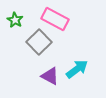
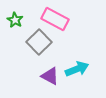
cyan arrow: rotated 15 degrees clockwise
